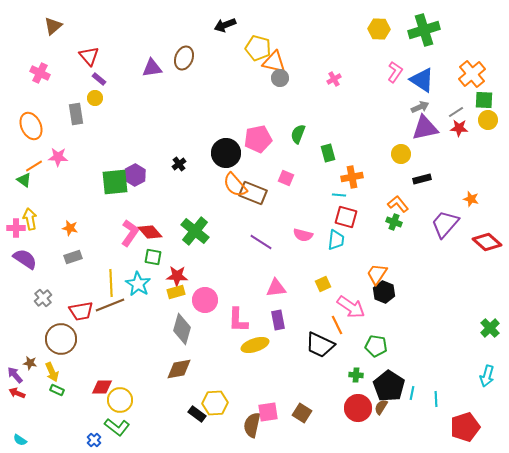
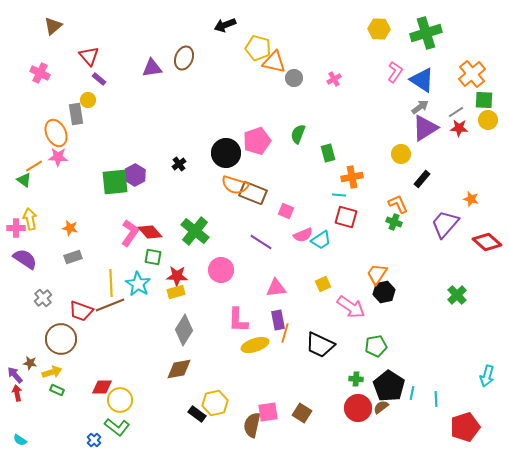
green cross at (424, 30): moved 2 px right, 3 px down
gray circle at (280, 78): moved 14 px right
yellow circle at (95, 98): moved 7 px left, 2 px down
gray arrow at (420, 107): rotated 12 degrees counterclockwise
orange ellipse at (31, 126): moved 25 px right, 7 px down
purple triangle at (425, 128): rotated 20 degrees counterclockwise
pink pentagon at (258, 139): moved 1 px left, 2 px down; rotated 8 degrees counterclockwise
pink square at (286, 178): moved 33 px down
black rectangle at (422, 179): rotated 36 degrees counterclockwise
orange semicircle at (235, 185): rotated 32 degrees counterclockwise
orange L-shape at (398, 204): rotated 15 degrees clockwise
pink semicircle at (303, 235): rotated 36 degrees counterclockwise
cyan trapezoid at (336, 240): moved 15 px left; rotated 50 degrees clockwise
black hexagon at (384, 292): rotated 25 degrees clockwise
pink circle at (205, 300): moved 16 px right, 30 px up
red trapezoid at (81, 311): rotated 30 degrees clockwise
orange line at (337, 325): moved 52 px left, 8 px down; rotated 42 degrees clockwise
green cross at (490, 328): moved 33 px left, 33 px up
gray diamond at (182, 329): moved 2 px right, 1 px down; rotated 16 degrees clockwise
green pentagon at (376, 346): rotated 20 degrees counterclockwise
yellow arrow at (52, 372): rotated 84 degrees counterclockwise
green cross at (356, 375): moved 4 px down
red arrow at (17, 393): rotated 56 degrees clockwise
yellow hexagon at (215, 403): rotated 10 degrees counterclockwise
brown semicircle at (381, 407): rotated 21 degrees clockwise
